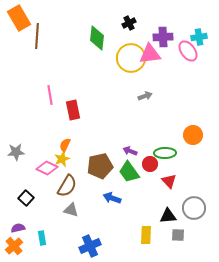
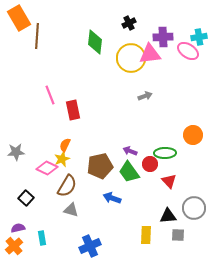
green diamond: moved 2 px left, 4 px down
pink ellipse: rotated 20 degrees counterclockwise
pink line: rotated 12 degrees counterclockwise
